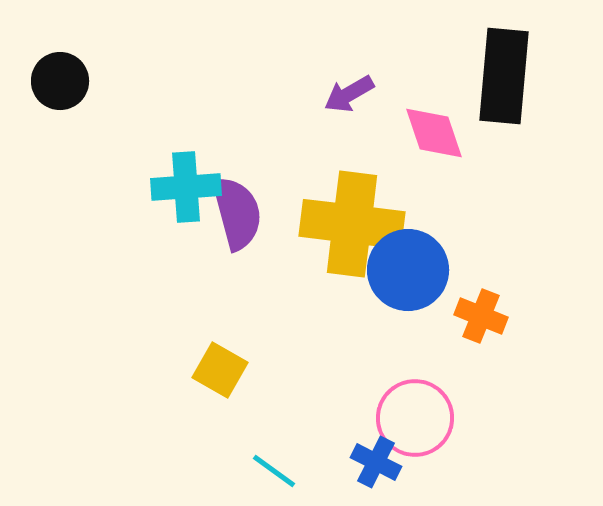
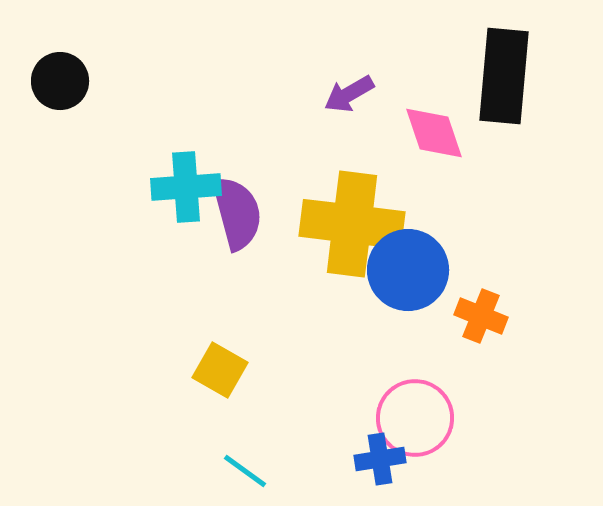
blue cross: moved 4 px right, 3 px up; rotated 36 degrees counterclockwise
cyan line: moved 29 px left
